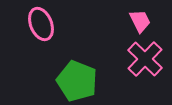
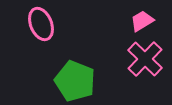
pink trapezoid: moved 2 px right; rotated 95 degrees counterclockwise
green pentagon: moved 2 px left
